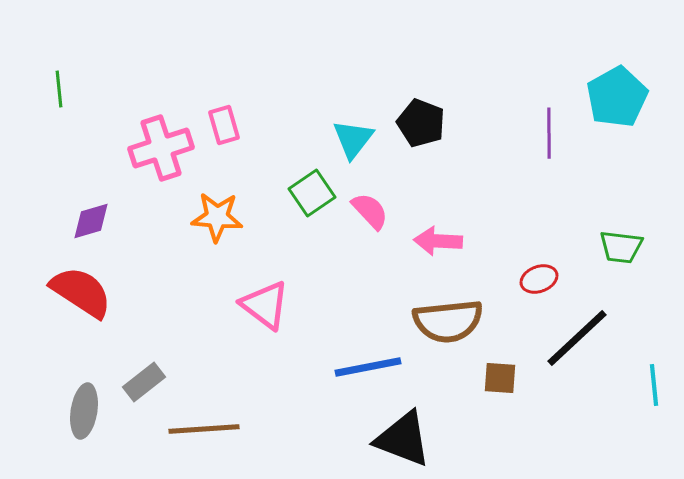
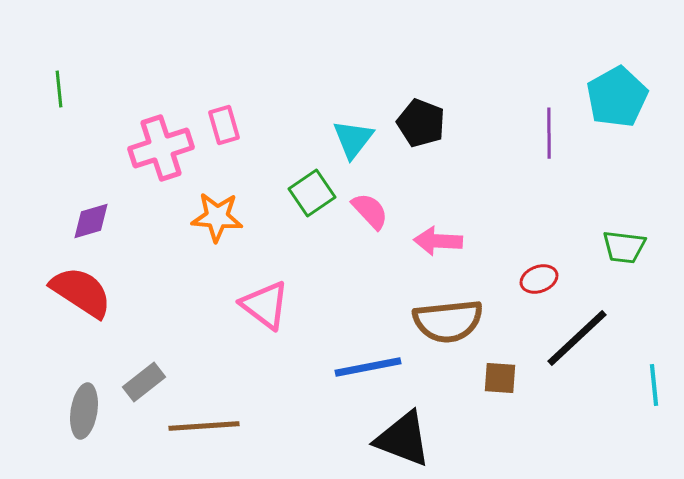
green trapezoid: moved 3 px right
brown line: moved 3 px up
